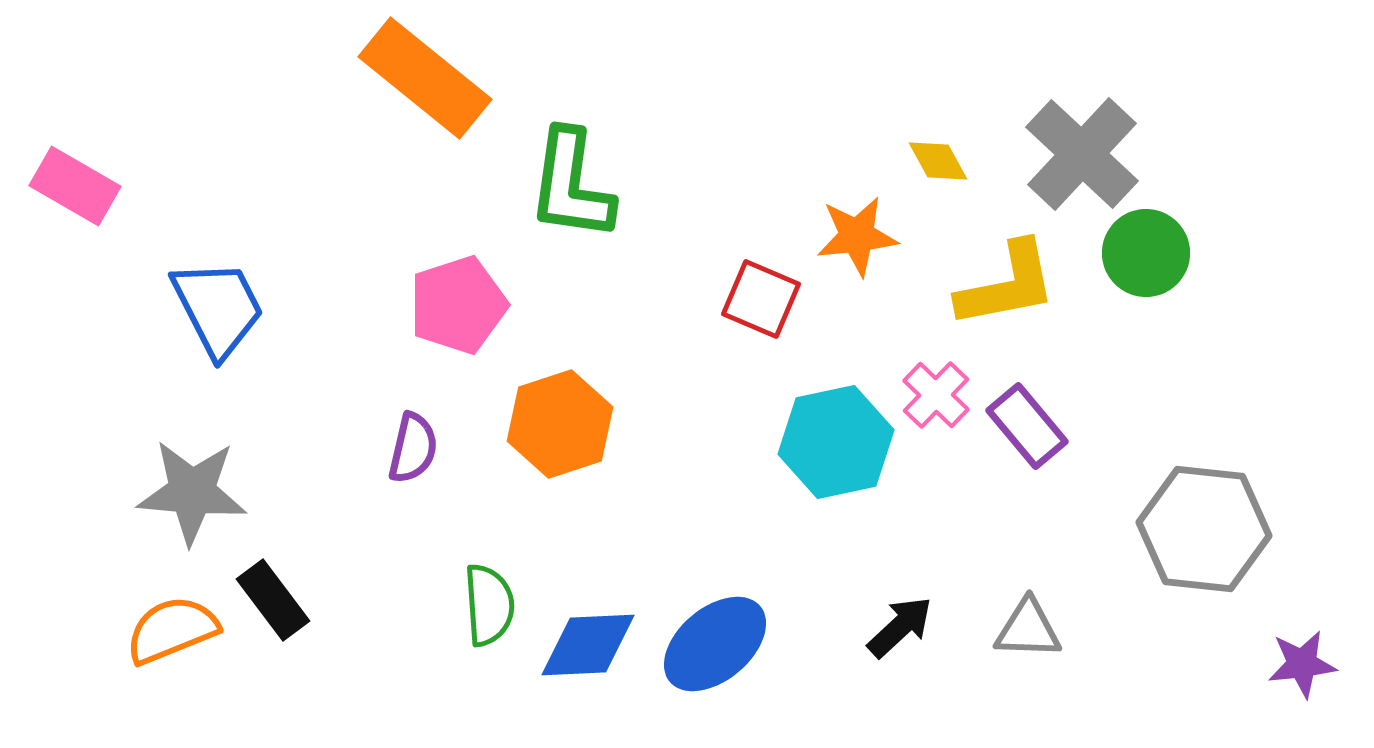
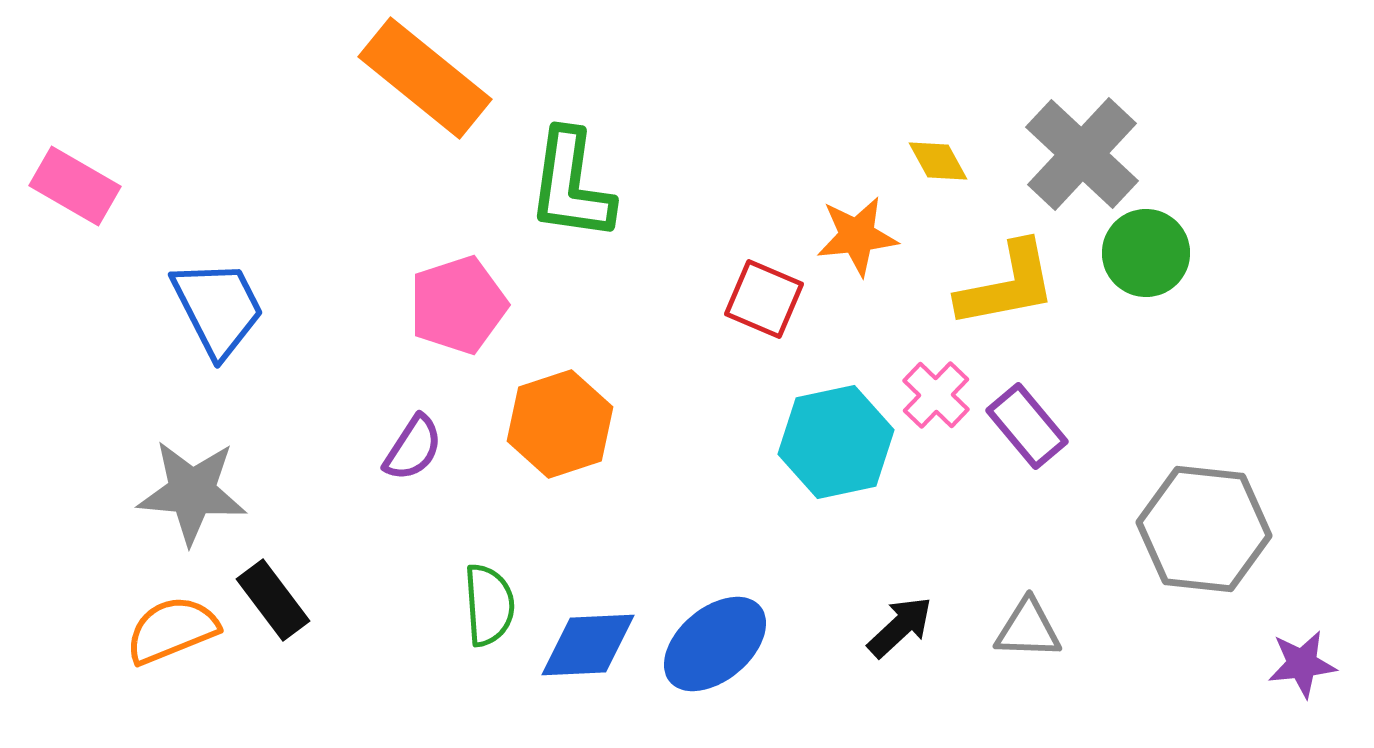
red square: moved 3 px right
purple semicircle: rotated 20 degrees clockwise
